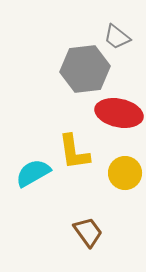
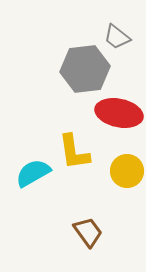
yellow circle: moved 2 px right, 2 px up
